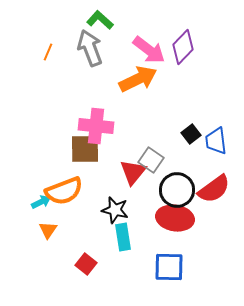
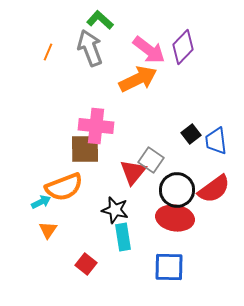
orange semicircle: moved 4 px up
